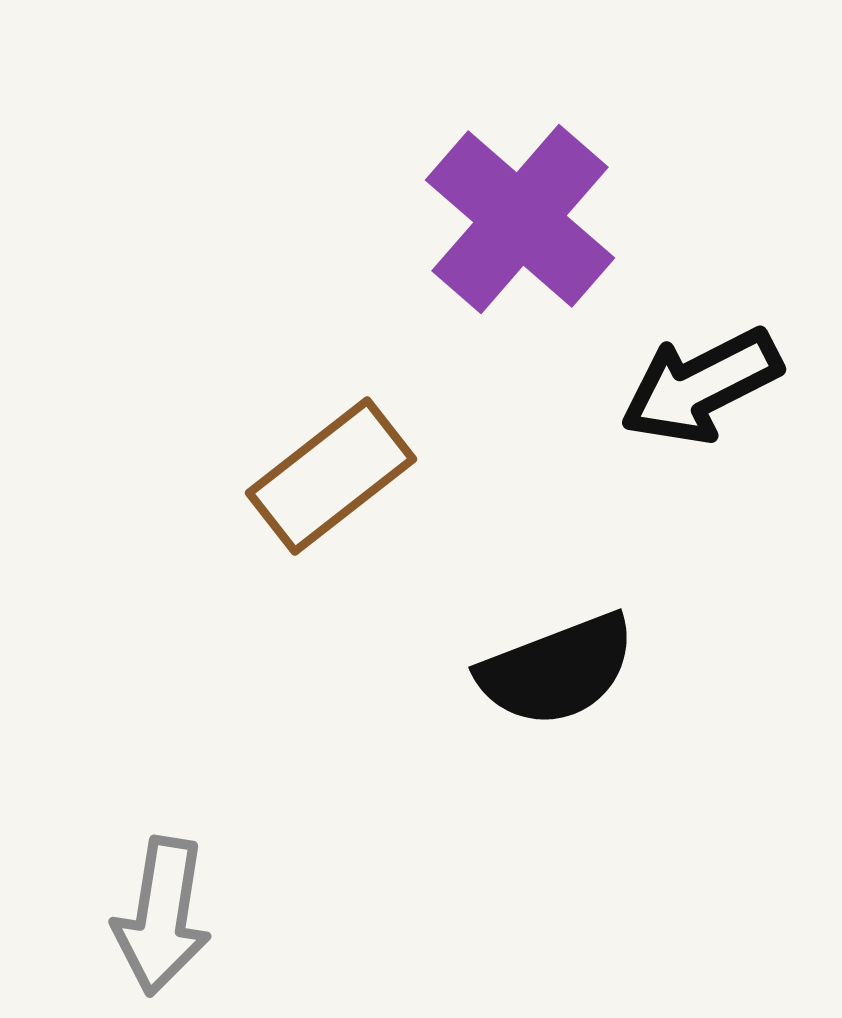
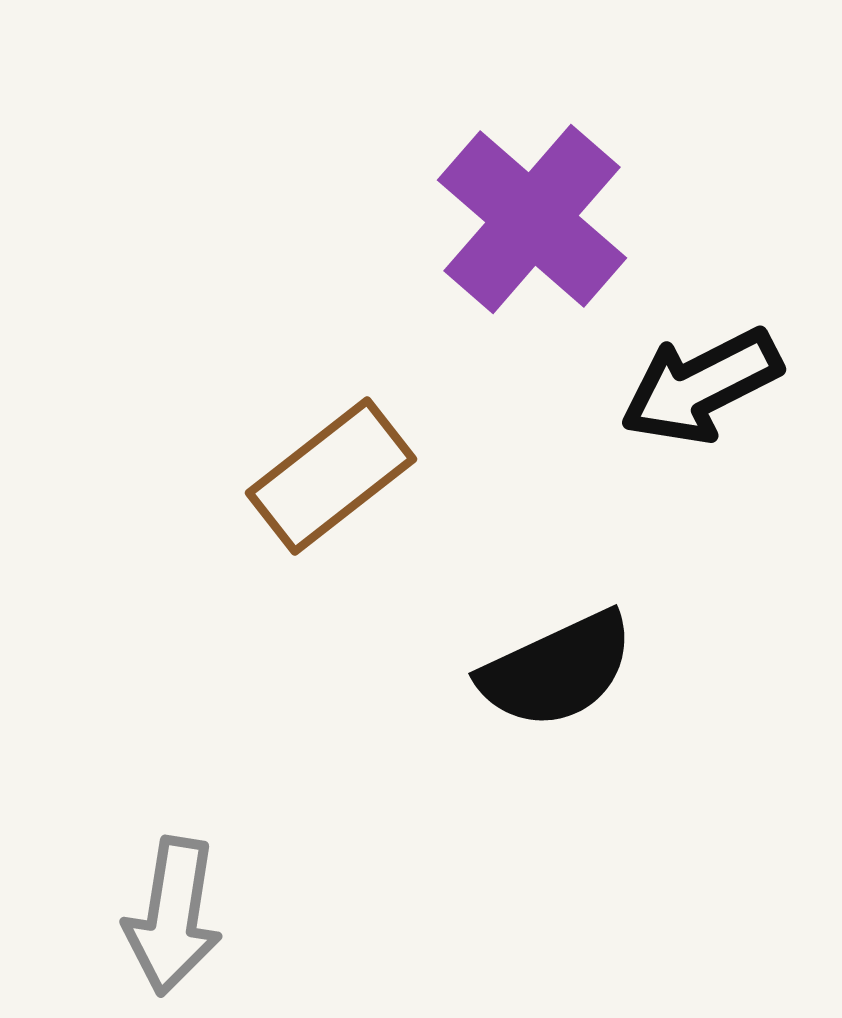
purple cross: moved 12 px right
black semicircle: rotated 4 degrees counterclockwise
gray arrow: moved 11 px right
